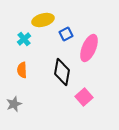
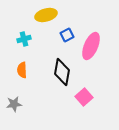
yellow ellipse: moved 3 px right, 5 px up
blue square: moved 1 px right, 1 px down
cyan cross: rotated 24 degrees clockwise
pink ellipse: moved 2 px right, 2 px up
gray star: rotated 14 degrees clockwise
